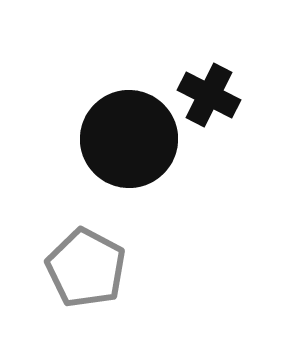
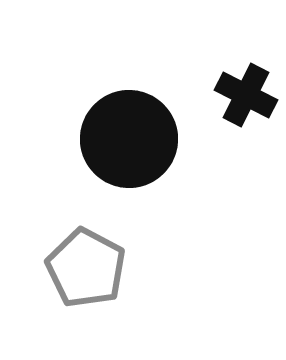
black cross: moved 37 px right
